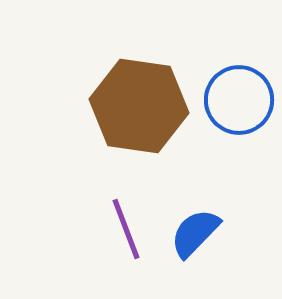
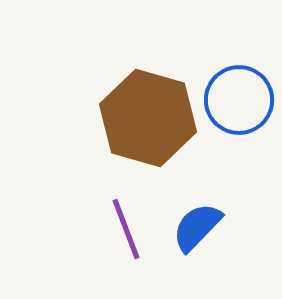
brown hexagon: moved 9 px right, 12 px down; rotated 8 degrees clockwise
blue semicircle: moved 2 px right, 6 px up
